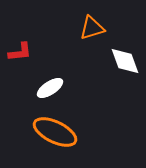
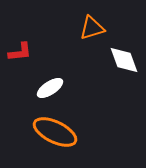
white diamond: moved 1 px left, 1 px up
